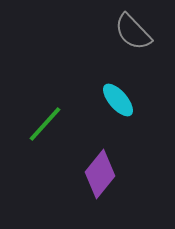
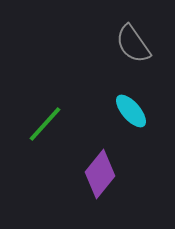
gray semicircle: moved 12 px down; rotated 9 degrees clockwise
cyan ellipse: moved 13 px right, 11 px down
